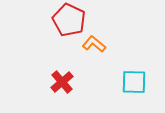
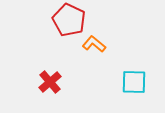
red cross: moved 12 px left
